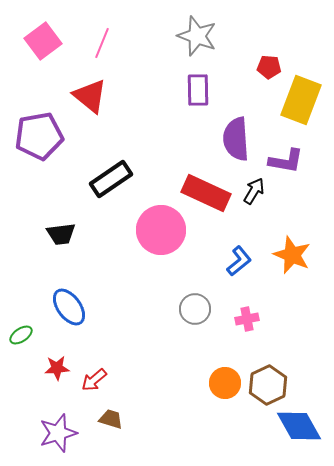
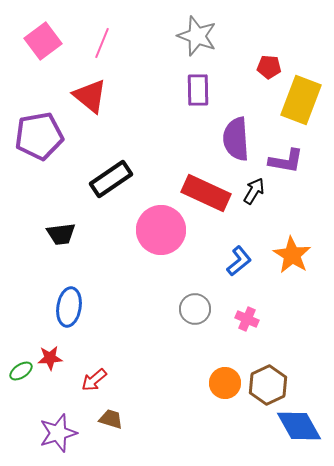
orange star: rotated 9 degrees clockwise
blue ellipse: rotated 45 degrees clockwise
pink cross: rotated 35 degrees clockwise
green ellipse: moved 36 px down
red star: moved 7 px left, 10 px up
